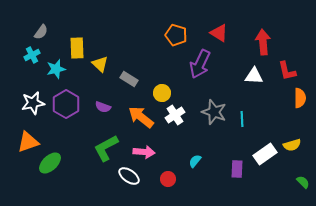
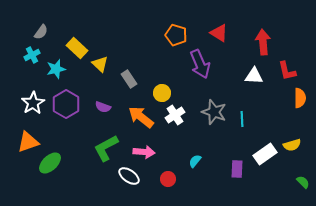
yellow rectangle: rotated 45 degrees counterclockwise
purple arrow: rotated 48 degrees counterclockwise
gray rectangle: rotated 24 degrees clockwise
white star: rotated 20 degrees counterclockwise
